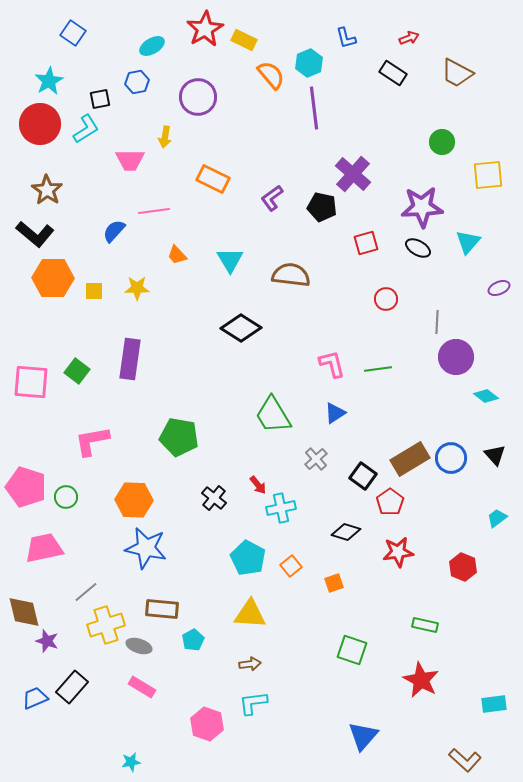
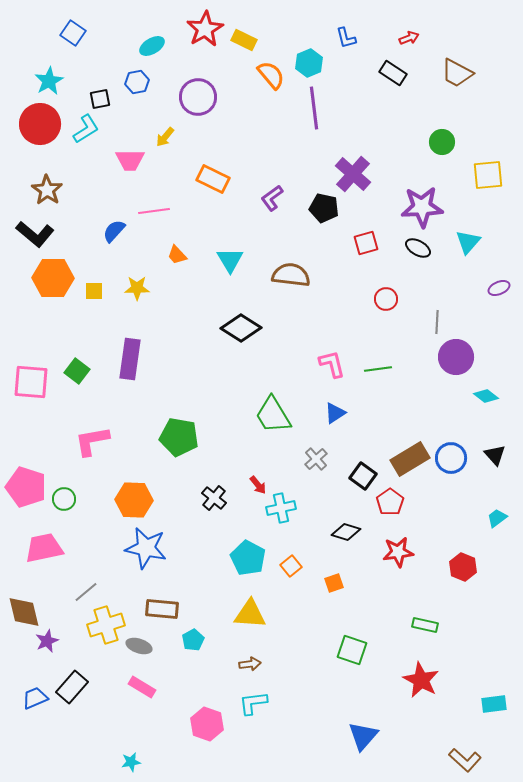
yellow arrow at (165, 137): rotated 30 degrees clockwise
black pentagon at (322, 207): moved 2 px right, 1 px down
green circle at (66, 497): moved 2 px left, 2 px down
purple star at (47, 641): rotated 30 degrees clockwise
